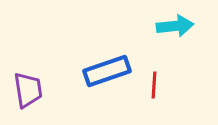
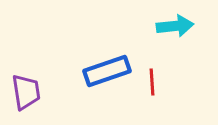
red line: moved 2 px left, 3 px up; rotated 8 degrees counterclockwise
purple trapezoid: moved 2 px left, 2 px down
